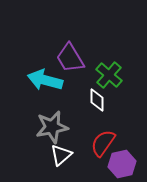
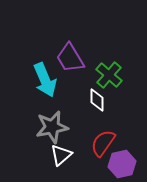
cyan arrow: rotated 128 degrees counterclockwise
